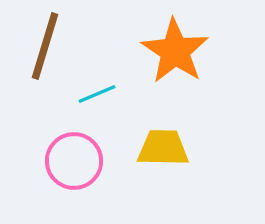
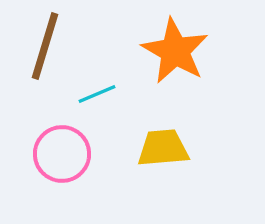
orange star: rotated 4 degrees counterclockwise
yellow trapezoid: rotated 6 degrees counterclockwise
pink circle: moved 12 px left, 7 px up
